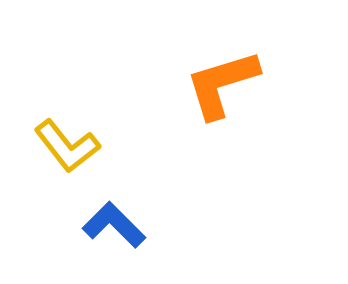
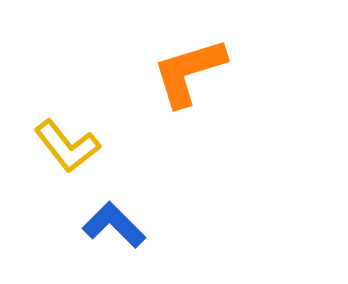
orange L-shape: moved 33 px left, 12 px up
